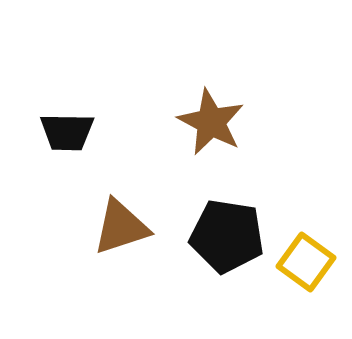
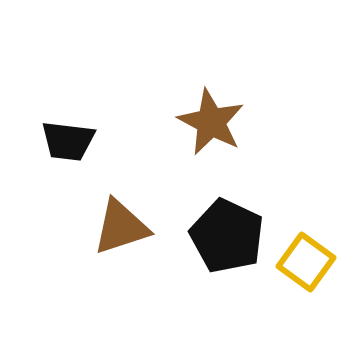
black trapezoid: moved 1 px right, 9 px down; rotated 6 degrees clockwise
black pentagon: rotated 16 degrees clockwise
